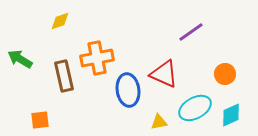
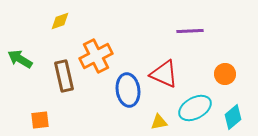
purple line: moved 1 px left, 1 px up; rotated 32 degrees clockwise
orange cross: moved 1 px left, 2 px up; rotated 16 degrees counterclockwise
cyan diamond: moved 2 px right, 2 px down; rotated 15 degrees counterclockwise
